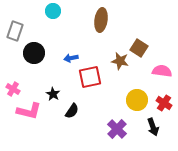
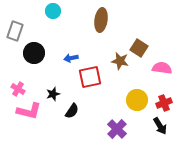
pink semicircle: moved 3 px up
pink cross: moved 5 px right
black star: rotated 24 degrees clockwise
red cross: rotated 35 degrees clockwise
black arrow: moved 7 px right, 1 px up; rotated 12 degrees counterclockwise
